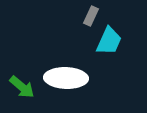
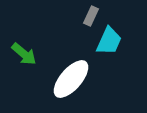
white ellipse: moved 5 px right, 1 px down; rotated 51 degrees counterclockwise
green arrow: moved 2 px right, 33 px up
